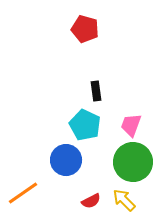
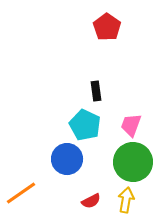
red pentagon: moved 22 px right, 2 px up; rotated 20 degrees clockwise
blue circle: moved 1 px right, 1 px up
orange line: moved 2 px left
yellow arrow: moved 2 px right; rotated 55 degrees clockwise
